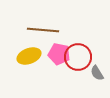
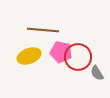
pink pentagon: moved 2 px right, 2 px up
